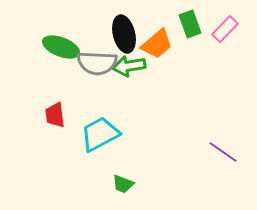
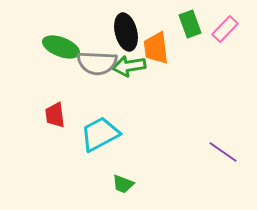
black ellipse: moved 2 px right, 2 px up
orange trapezoid: moved 1 px left, 4 px down; rotated 124 degrees clockwise
